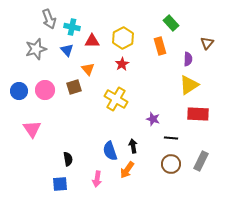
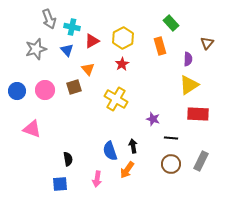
red triangle: rotated 28 degrees counterclockwise
blue circle: moved 2 px left
pink triangle: rotated 36 degrees counterclockwise
